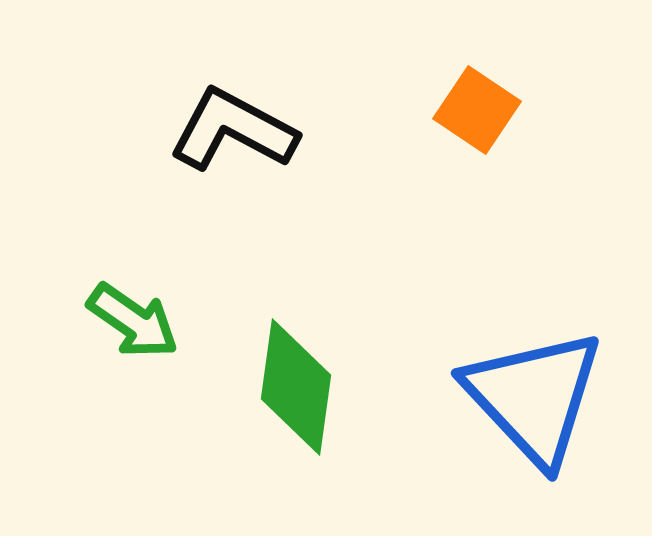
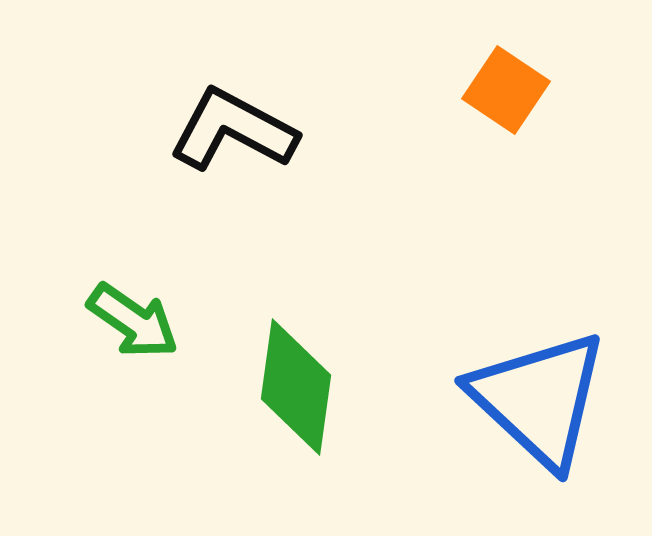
orange square: moved 29 px right, 20 px up
blue triangle: moved 5 px right, 2 px down; rotated 4 degrees counterclockwise
